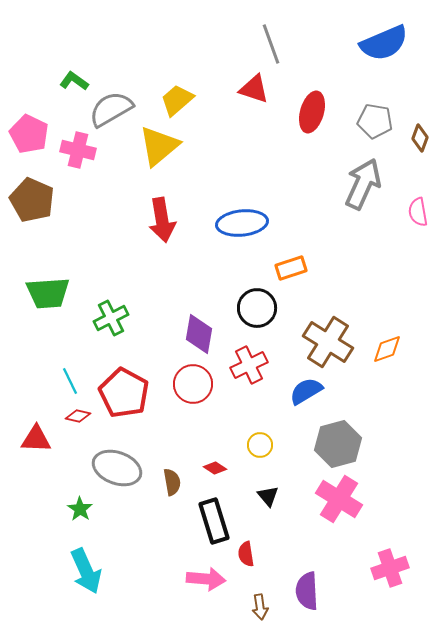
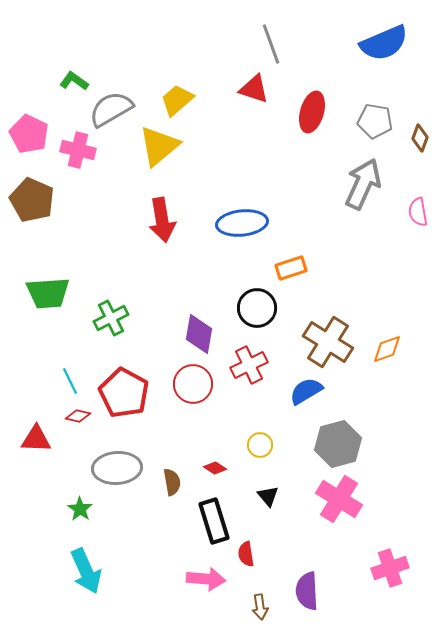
gray ellipse at (117, 468): rotated 24 degrees counterclockwise
